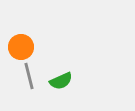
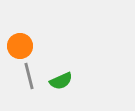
orange circle: moved 1 px left, 1 px up
